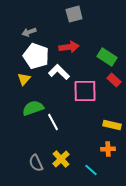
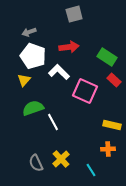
white pentagon: moved 3 px left
yellow triangle: moved 1 px down
pink square: rotated 25 degrees clockwise
cyan line: rotated 16 degrees clockwise
